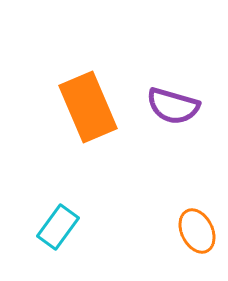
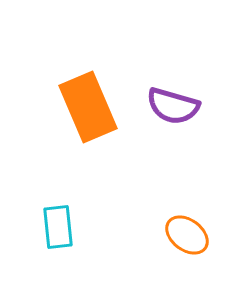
cyan rectangle: rotated 42 degrees counterclockwise
orange ellipse: moved 10 px left, 4 px down; rotated 27 degrees counterclockwise
